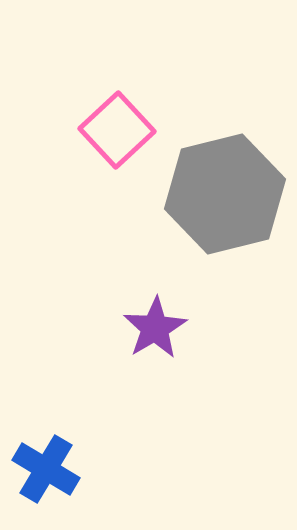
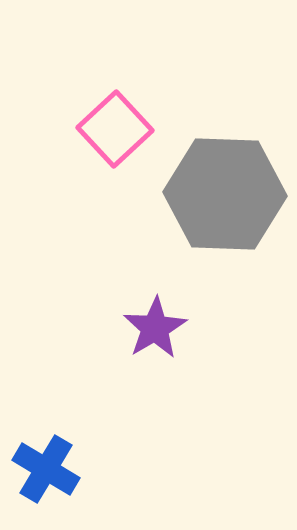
pink square: moved 2 px left, 1 px up
gray hexagon: rotated 16 degrees clockwise
